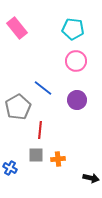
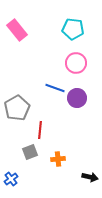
pink rectangle: moved 2 px down
pink circle: moved 2 px down
blue line: moved 12 px right; rotated 18 degrees counterclockwise
purple circle: moved 2 px up
gray pentagon: moved 1 px left, 1 px down
gray square: moved 6 px left, 3 px up; rotated 21 degrees counterclockwise
blue cross: moved 1 px right, 11 px down; rotated 24 degrees clockwise
black arrow: moved 1 px left, 1 px up
